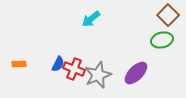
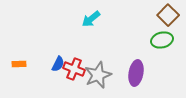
purple ellipse: rotated 35 degrees counterclockwise
